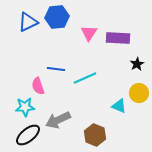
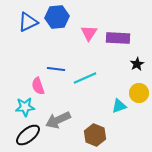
cyan triangle: rotated 42 degrees counterclockwise
